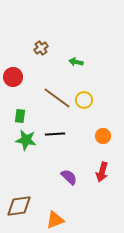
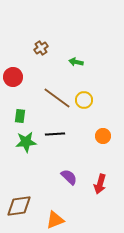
green star: moved 2 px down; rotated 15 degrees counterclockwise
red arrow: moved 2 px left, 12 px down
